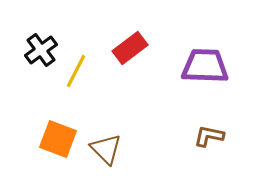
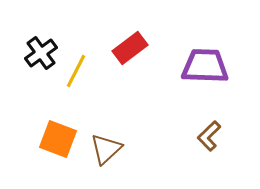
black cross: moved 3 px down
brown L-shape: rotated 56 degrees counterclockwise
brown triangle: rotated 32 degrees clockwise
